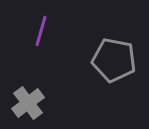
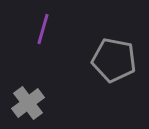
purple line: moved 2 px right, 2 px up
